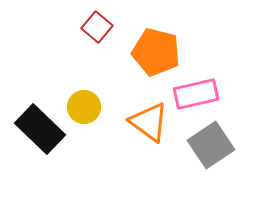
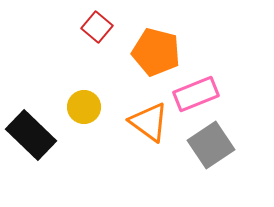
pink rectangle: rotated 9 degrees counterclockwise
black rectangle: moved 9 px left, 6 px down
